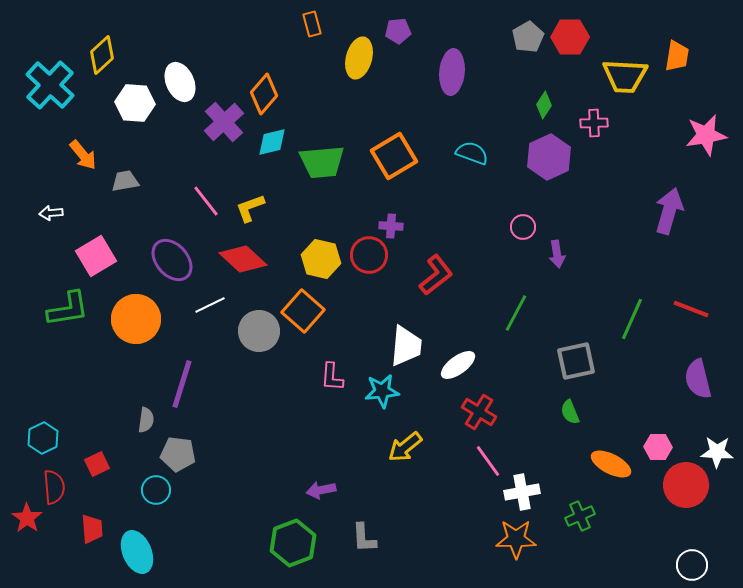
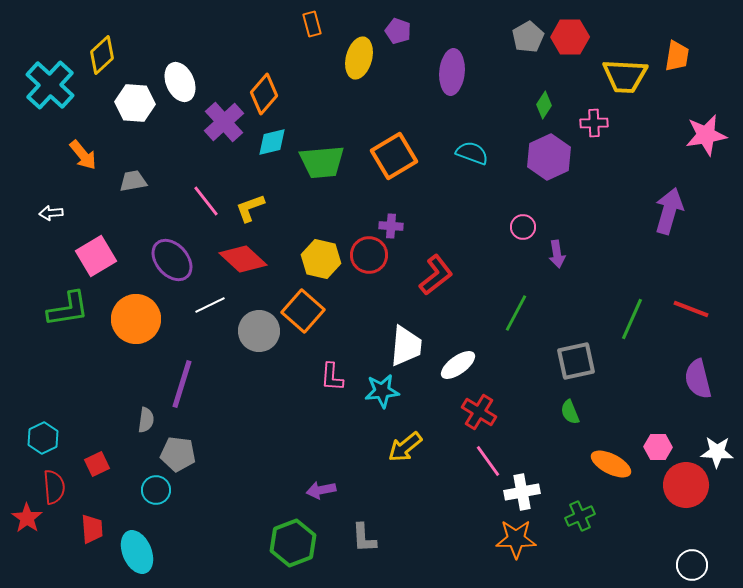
purple pentagon at (398, 31): rotated 25 degrees clockwise
gray trapezoid at (125, 181): moved 8 px right
